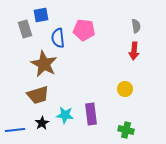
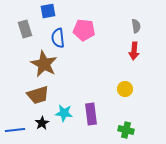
blue square: moved 7 px right, 4 px up
cyan star: moved 1 px left, 2 px up
